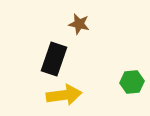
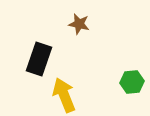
black rectangle: moved 15 px left
yellow arrow: rotated 104 degrees counterclockwise
